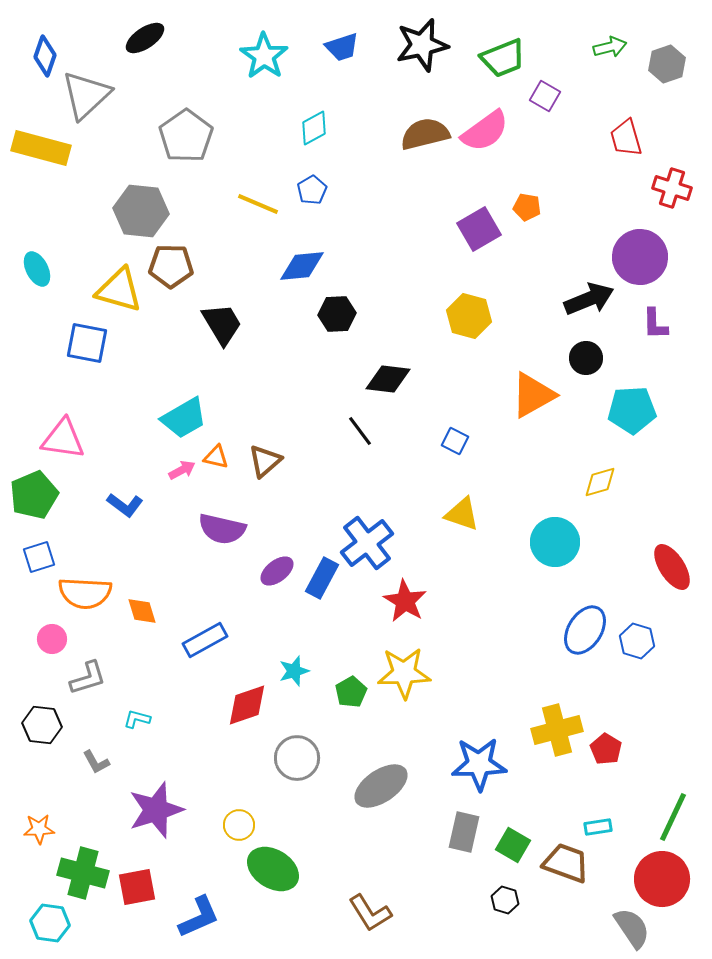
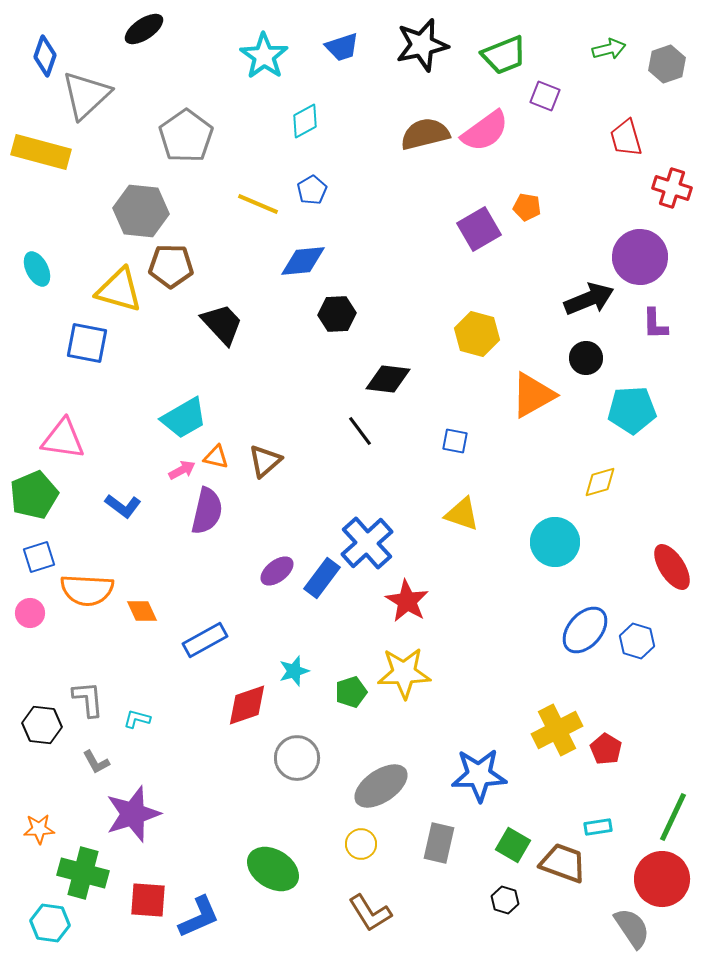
black ellipse at (145, 38): moved 1 px left, 9 px up
green arrow at (610, 47): moved 1 px left, 2 px down
green trapezoid at (503, 58): moved 1 px right, 3 px up
purple square at (545, 96): rotated 8 degrees counterclockwise
cyan diamond at (314, 128): moved 9 px left, 7 px up
yellow rectangle at (41, 148): moved 4 px down
blue diamond at (302, 266): moved 1 px right, 5 px up
yellow hexagon at (469, 316): moved 8 px right, 18 px down
black trapezoid at (222, 324): rotated 12 degrees counterclockwise
blue square at (455, 441): rotated 16 degrees counterclockwise
blue L-shape at (125, 505): moved 2 px left, 1 px down
purple semicircle at (222, 529): moved 15 px left, 18 px up; rotated 90 degrees counterclockwise
blue cross at (367, 543): rotated 4 degrees counterclockwise
blue rectangle at (322, 578): rotated 9 degrees clockwise
orange semicircle at (85, 593): moved 2 px right, 3 px up
red star at (405, 601): moved 2 px right
orange diamond at (142, 611): rotated 8 degrees counterclockwise
blue ellipse at (585, 630): rotated 9 degrees clockwise
pink circle at (52, 639): moved 22 px left, 26 px up
gray L-shape at (88, 678): moved 21 px down; rotated 78 degrees counterclockwise
green pentagon at (351, 692): rotated 12 degrees clockwise
yellow cross at (557, 730): rotated 12 degrees counterclockwise
blue star at (479, 764): moved 11 px down
purple star at (156, 810): moved 23 px left, 4 px down
yellow circle at (239, 825): moved 122 px right, 19 px down
gray rectangle at (464, 832): moved 25 px left, 11 px down
brown trapezoid at (566, 863): moved 3 px left
red square at (137, 887): moved 11 px right, 13 px down; rotated 15 degrees clockwise
